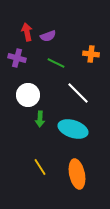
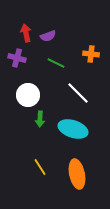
red arrow: moved 1 px left, 1 px down
